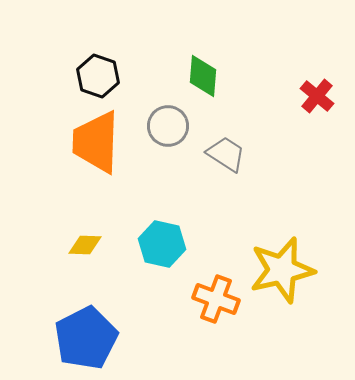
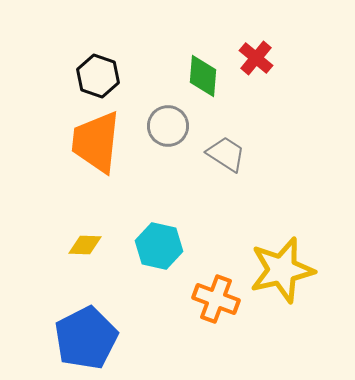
red cross: moved 61 px left, 38 px up
orange trapezoid: rotated 4 degrees clockwise
cyan hexagon: moved 3 px left, 2 px down
